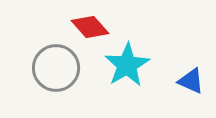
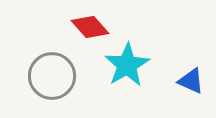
gray circle: moved 4 px left, 8 px down
